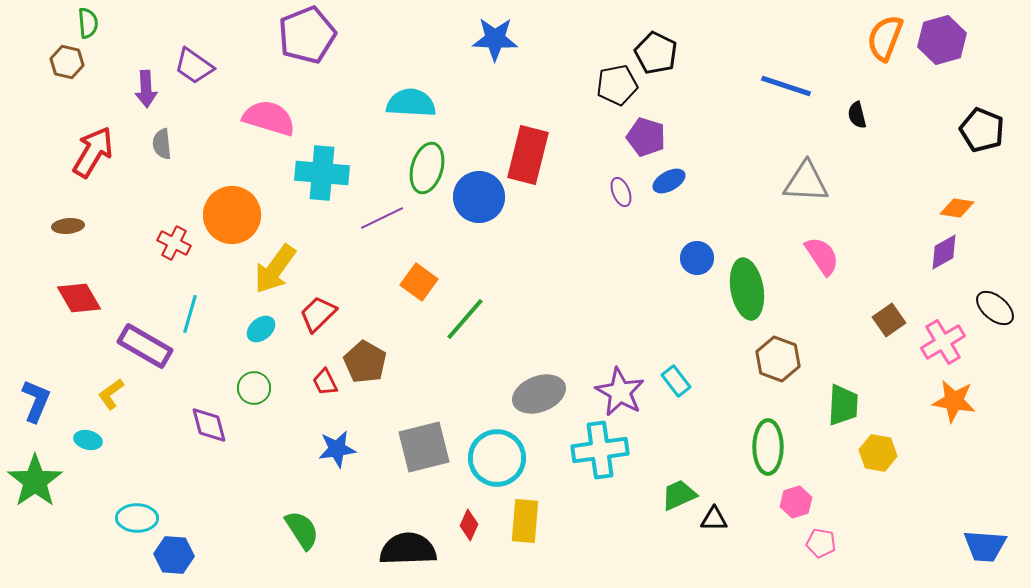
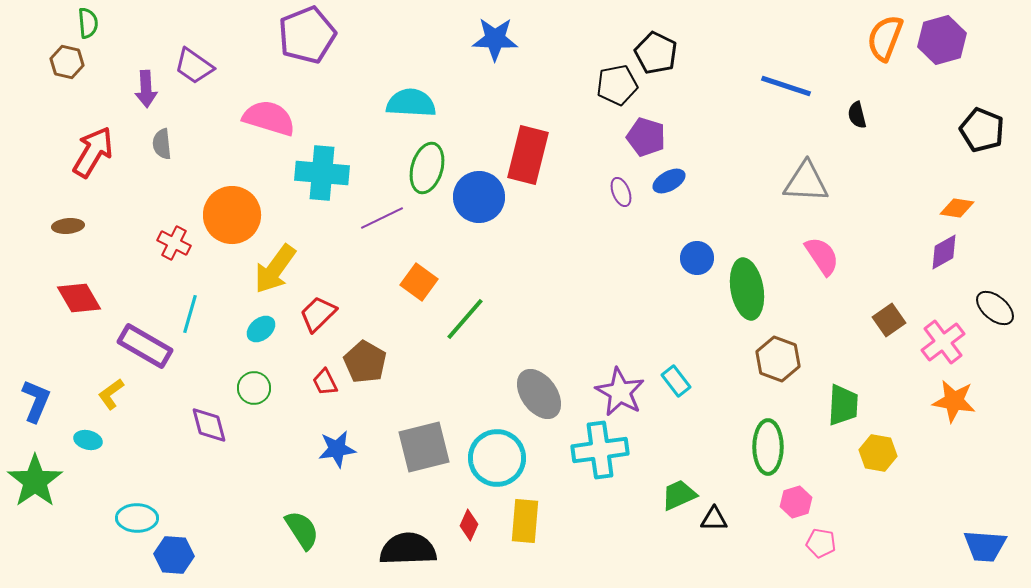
pink cross at (943, 342): rotated 6 degrees counterclockwise
gray ellipse at (539, 394): rotated 75 degrees clockwise
